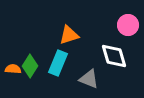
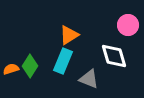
orange triangle: rotated 15 degrees counterclockwise
cyan rectangle: moved 5 px right, 2 px up
orange semicircle: moved 2 px left; rotated 21 degrees counterclockwise
